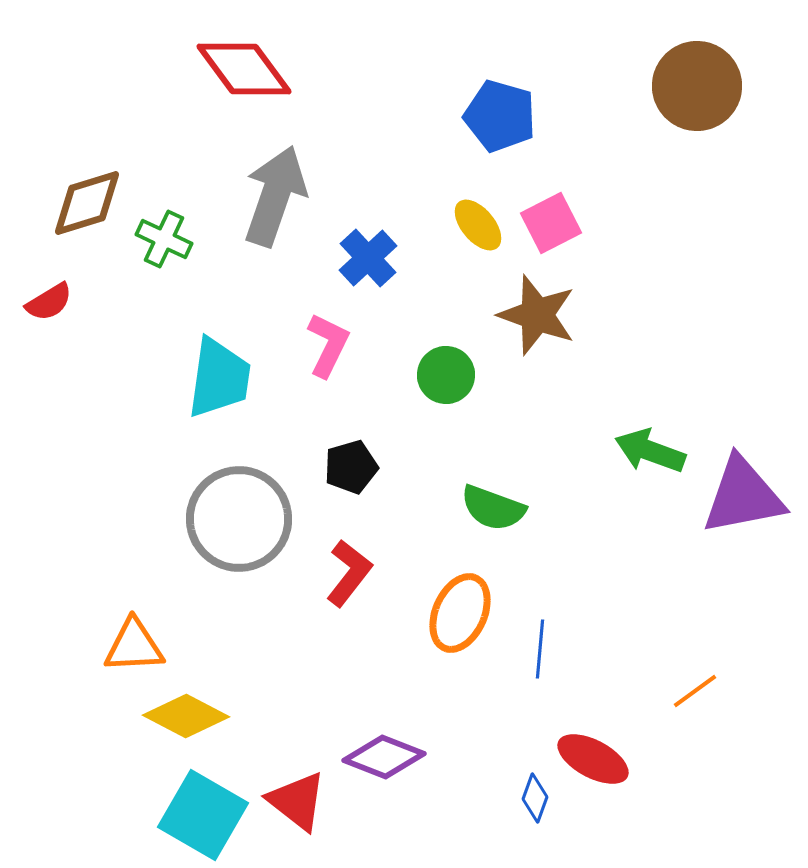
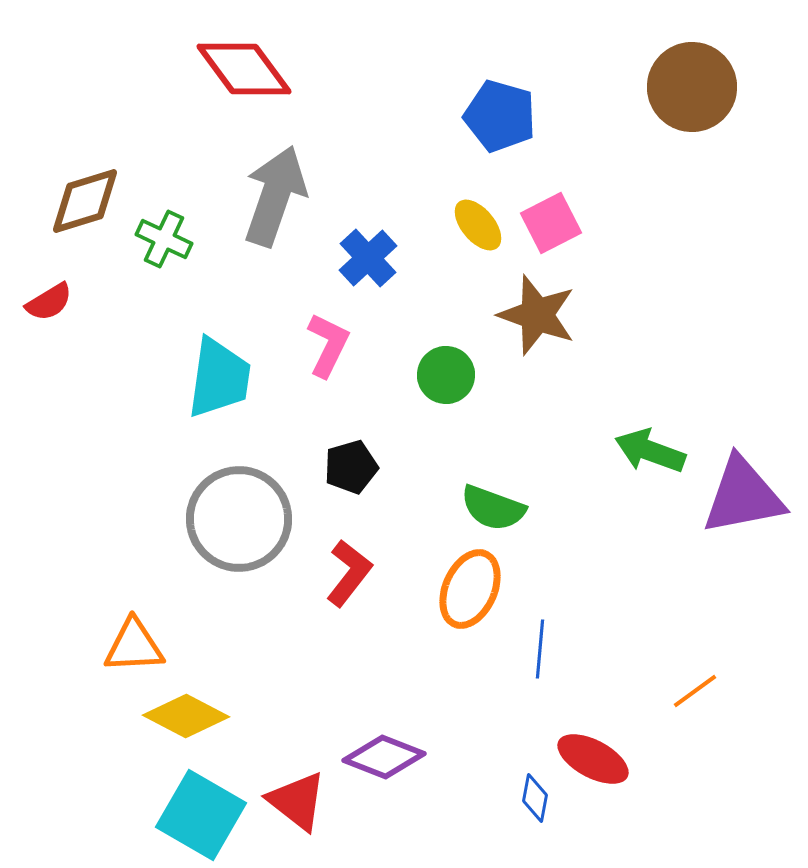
brown circle: moved 5 px left, 1 px down
brown diamond: moved 2 px left, 2 px up
orange ellipse: moved 10 px right, 24 px up
blue diamond: rotated 9 degrees counterclockwise
cyan square: moved 2 px left
